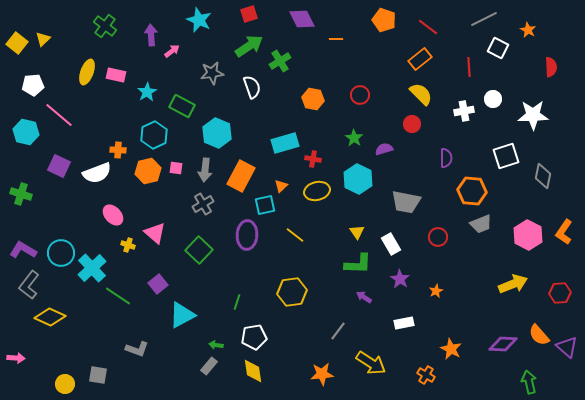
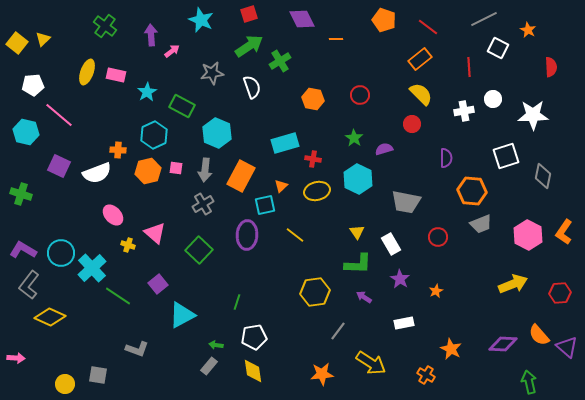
cyan star at (199, 20): moved 2 px right
yellow hexagon at (292, 292): moved 23 px right
